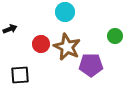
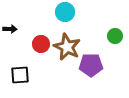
black arrow: rotated 24 degrees clockwise
